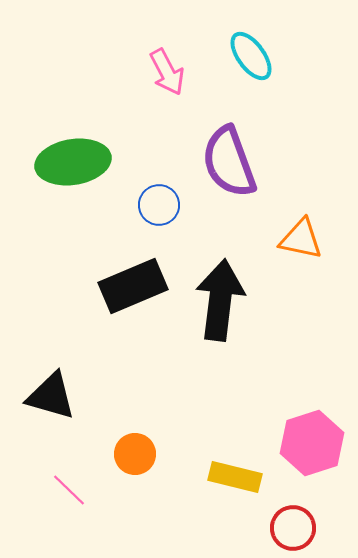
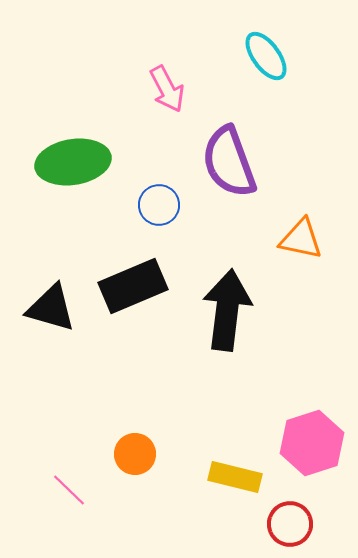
cyan ellipse: moved 15 px right
pink arrow: moved 17 px down
black arrow: moved 7 px right, 10 px down
black triangle: moved 88 px up
red circle: moved 3 px left, 4 px up
